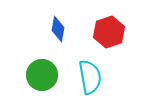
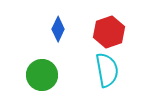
blue diamond: rotated 15 degrees clockwise
cyan semicircle: moved 17 px right, 7 px up
